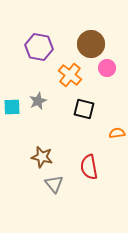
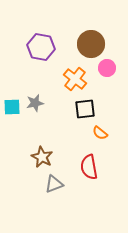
purple hexagon: moved 2 px right
orange cross: moved 5 px right, 4 px down
gray star: moved 3 px left, 2 px down; rotated 12 degrees clockwise
black square: moved 1 px right; rotated 20 degrees counterclockwise
orange semicircle: moved 17 px left; rotated 133 degrees counterclockwise
brown star: rotated 15 degrees clockwise
gray triangle: rotated 48 degrees clockwise
